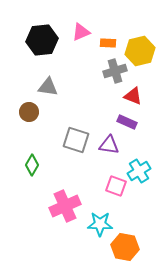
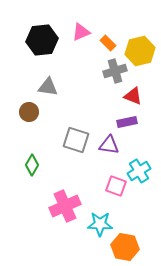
orange rectangle: rotated 42 degrees clockwise
purple rectangle: rotated 36 degrees counterclockwise
